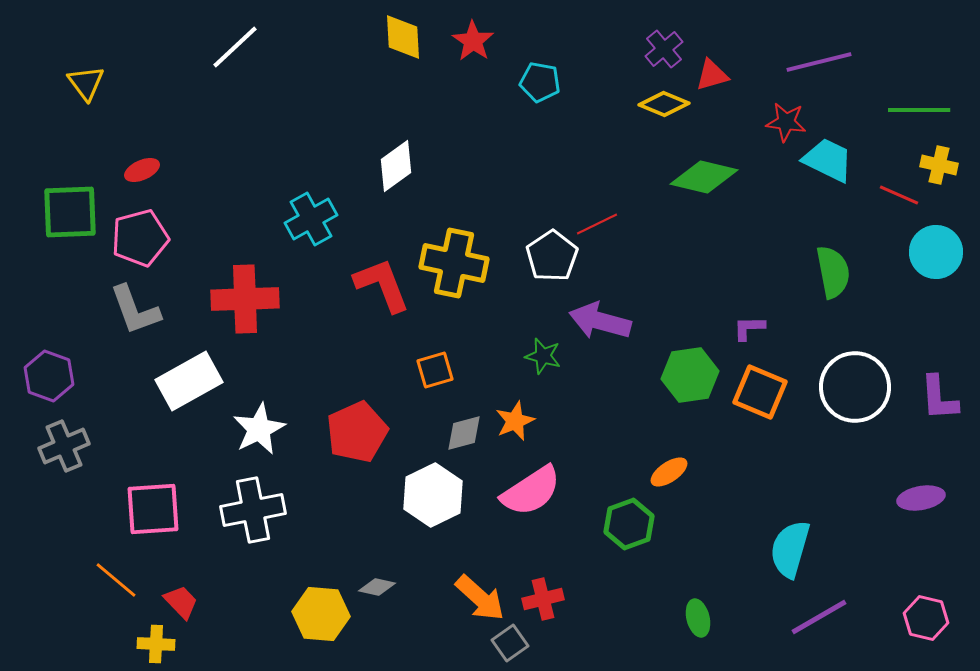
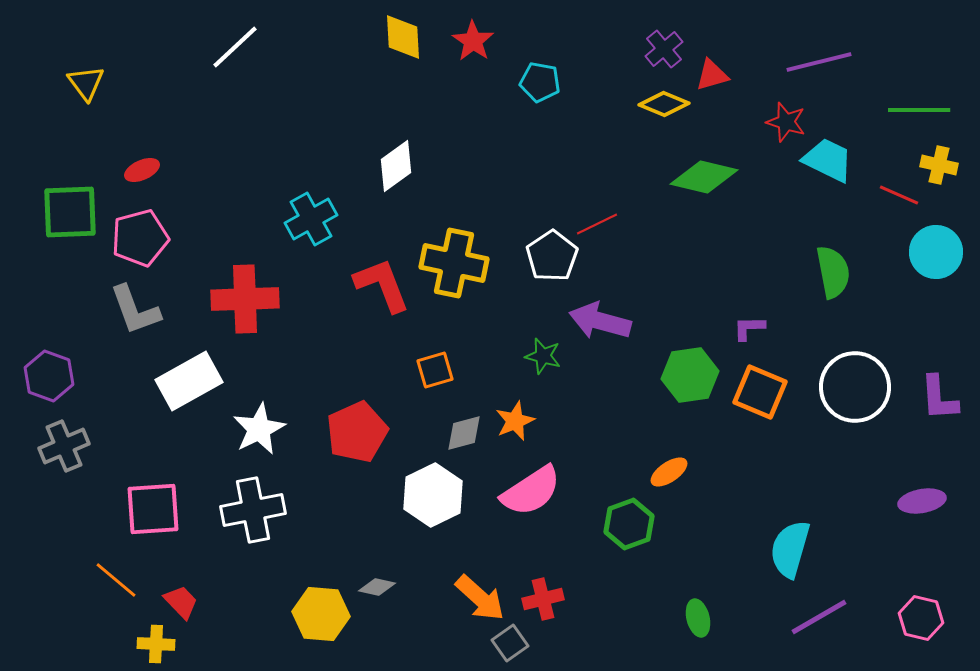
red star at (786, 122): rotated 9 degrees clockwise
purple ellipse at (921, 498): moved 1 px right, 3 px down
pink hexagon at (926, 618): moved 5 px left
